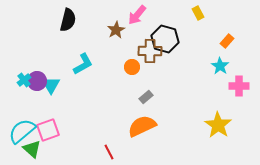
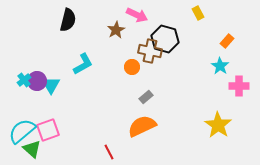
pink arrow: rotated 105 degrees counterclockwise
brown cross: rotated 10 degrees clockwise
